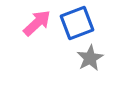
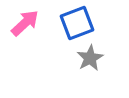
pink arrow: moved 12 px left
